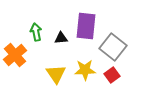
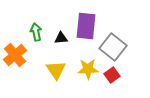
yellow star: moved 3 px right, 1 px up
yellow triangle: moved 4 px up
